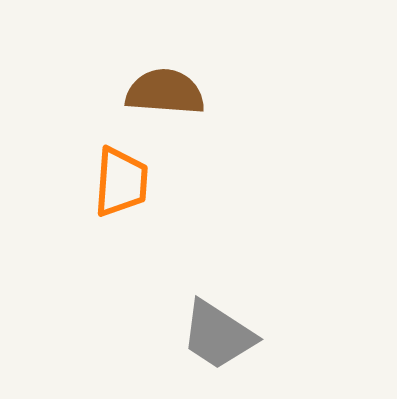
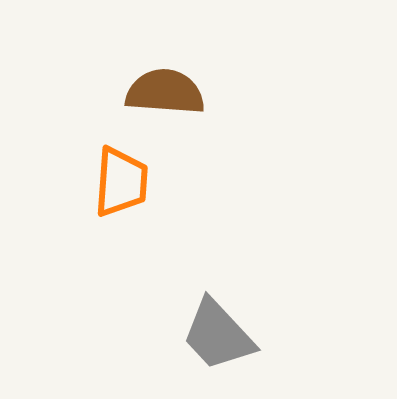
gray trapezoid: rotated 14 degrees clockwise
